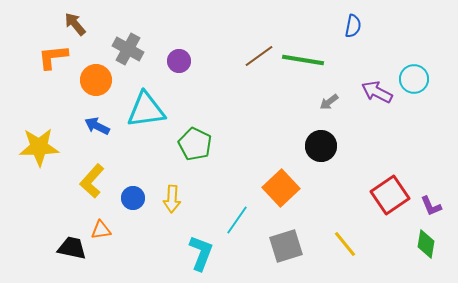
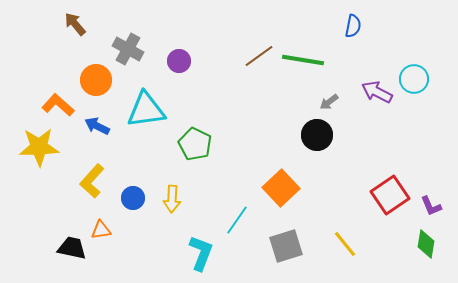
orange L-shape: moved 5 px right, 48 px down; rotated 48 degrees clockwise
black circle: moved 4 px left, 11 px up
